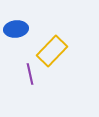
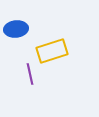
yellow rectangle: rotated 28 degrees clockwise
